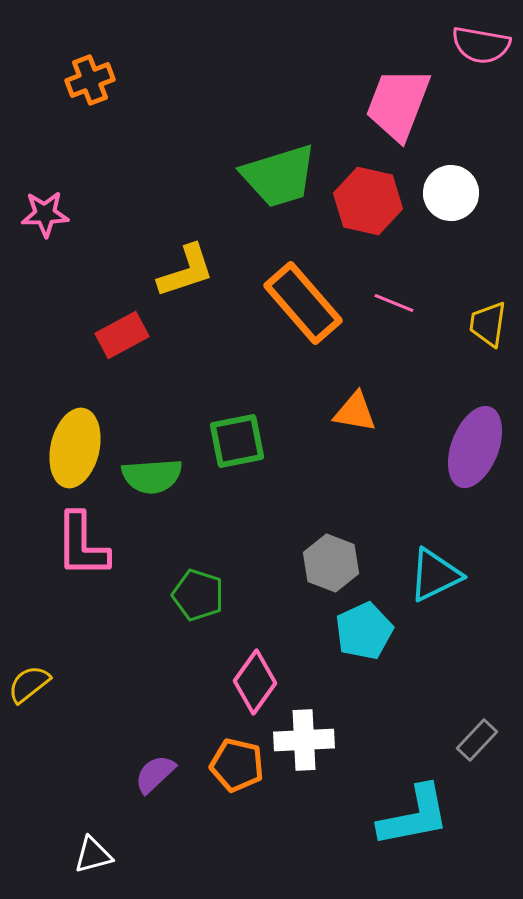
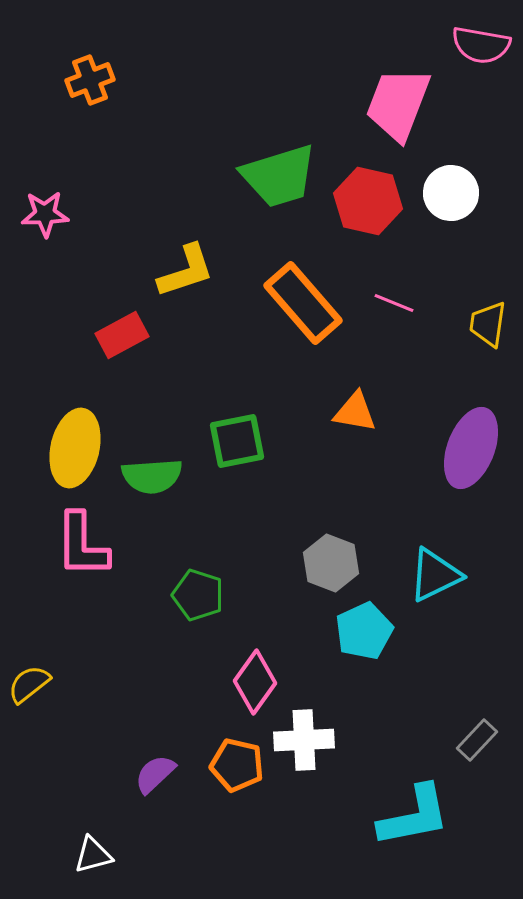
purple ellipse: moved 4 px left, 1 px down
